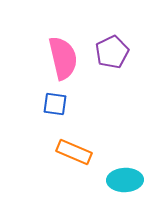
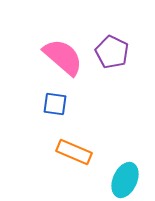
purple pentagon: rotated 20 degrees counterclockwise
pink semicircle: moved 1 px up; rotated 36 degrees counterclockwise
cyan ellipse: rotated 64 degrees counterclockwise
